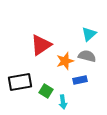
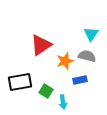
cyan triangle: moved 2 px right; rotated 14 degrees counterclockwise
